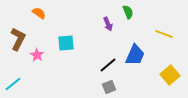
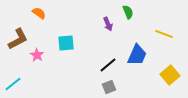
brown L-shape: rotated 35 degrees clockwise
blue trapezoid: moved 2 px right
